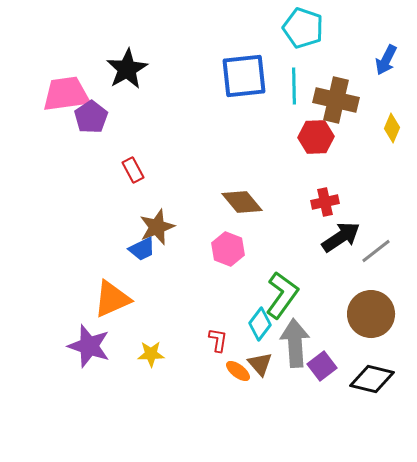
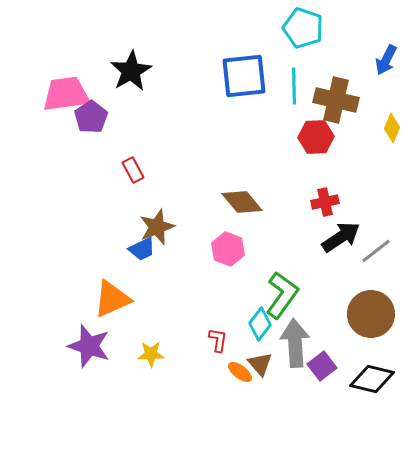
black star: moved 4 px right, 2 px down
orange ellipse: moved 2 px right, 1 px down
